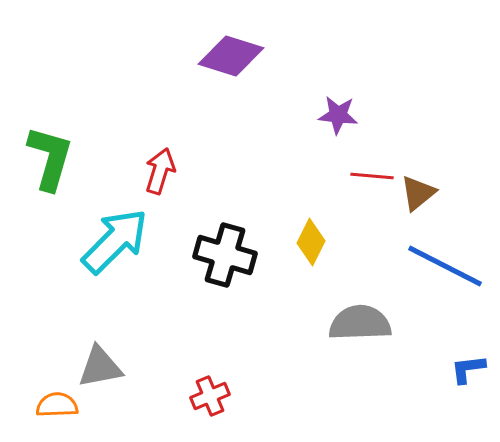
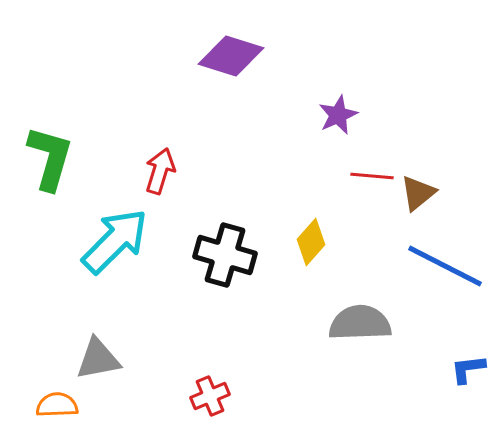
purple star: rotated 30 degrees counterclockwise
yellow diamond: rotated 15 degrees clockwise
gray triangle: moved 2 px left, 8 px up
